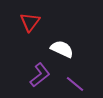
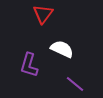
red triangle: moved 13 px right, 8 px up
purple L-shape: moved 11 px left, 10 px up; rotated 145 degrees clockwise
